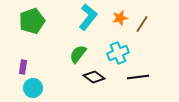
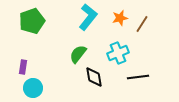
black diamond: rotated 45 degrees clockwise
